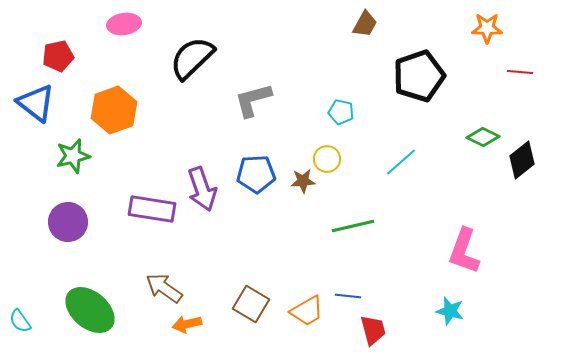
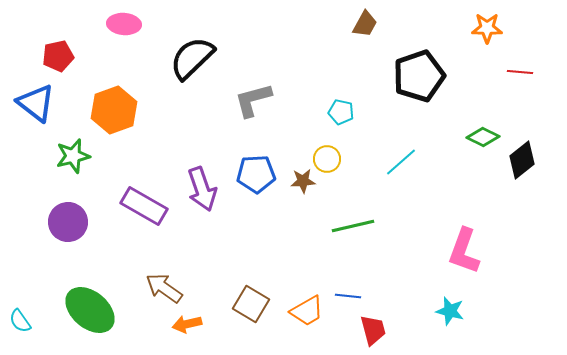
pink ellipse: rotated 12 degrees clockwise
purple rectangle: moved 8 px left, 3 px up; rotated 21 degrees clockwise
